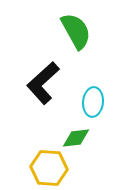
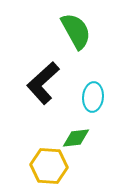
cyan ellipse: moved 5 px up
yellow hexagon: moved 2 px up
